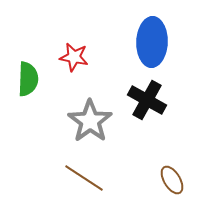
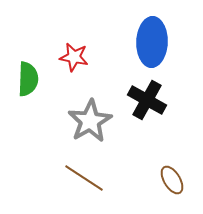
gray star: rotated 6 degrees clockwise
